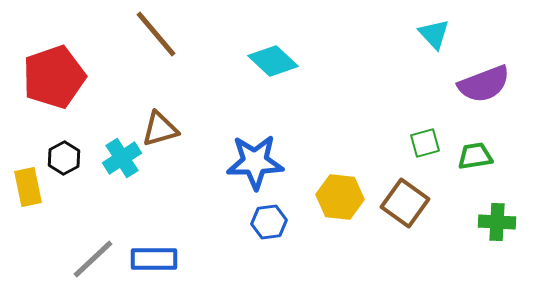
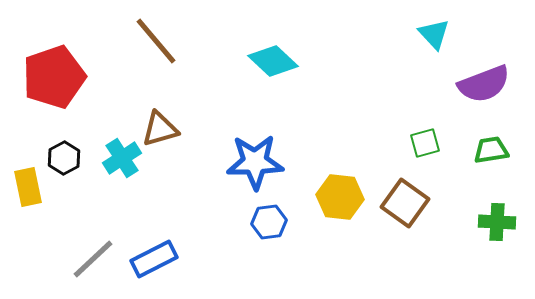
brown line: moved 7 px down
green trapezoid: moved 16 px right, 6 px up
blue rectangle: rotated 27 degrees counterclockwise
